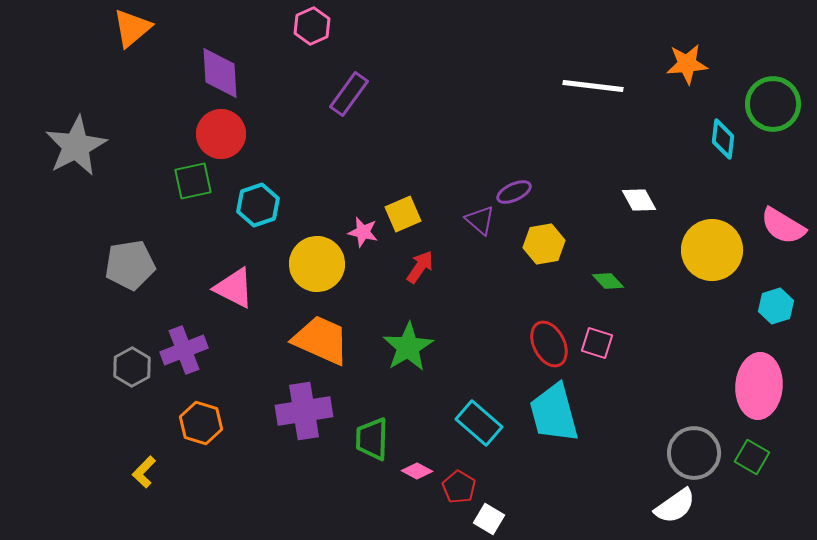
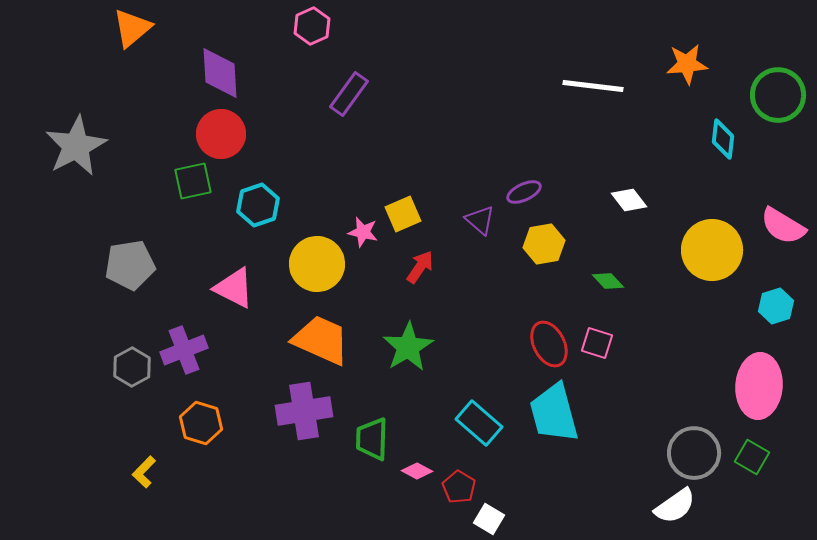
green circle at (773, 104): moved 5 px right, 9 px up
purple ellipse at (514, 192): moved 10 px right
white diamond at (639, 200): moved 10 px left; rotated 9 degrees counterclockwise
